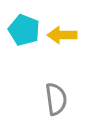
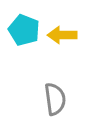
gray semicircle: moved 1 px left
